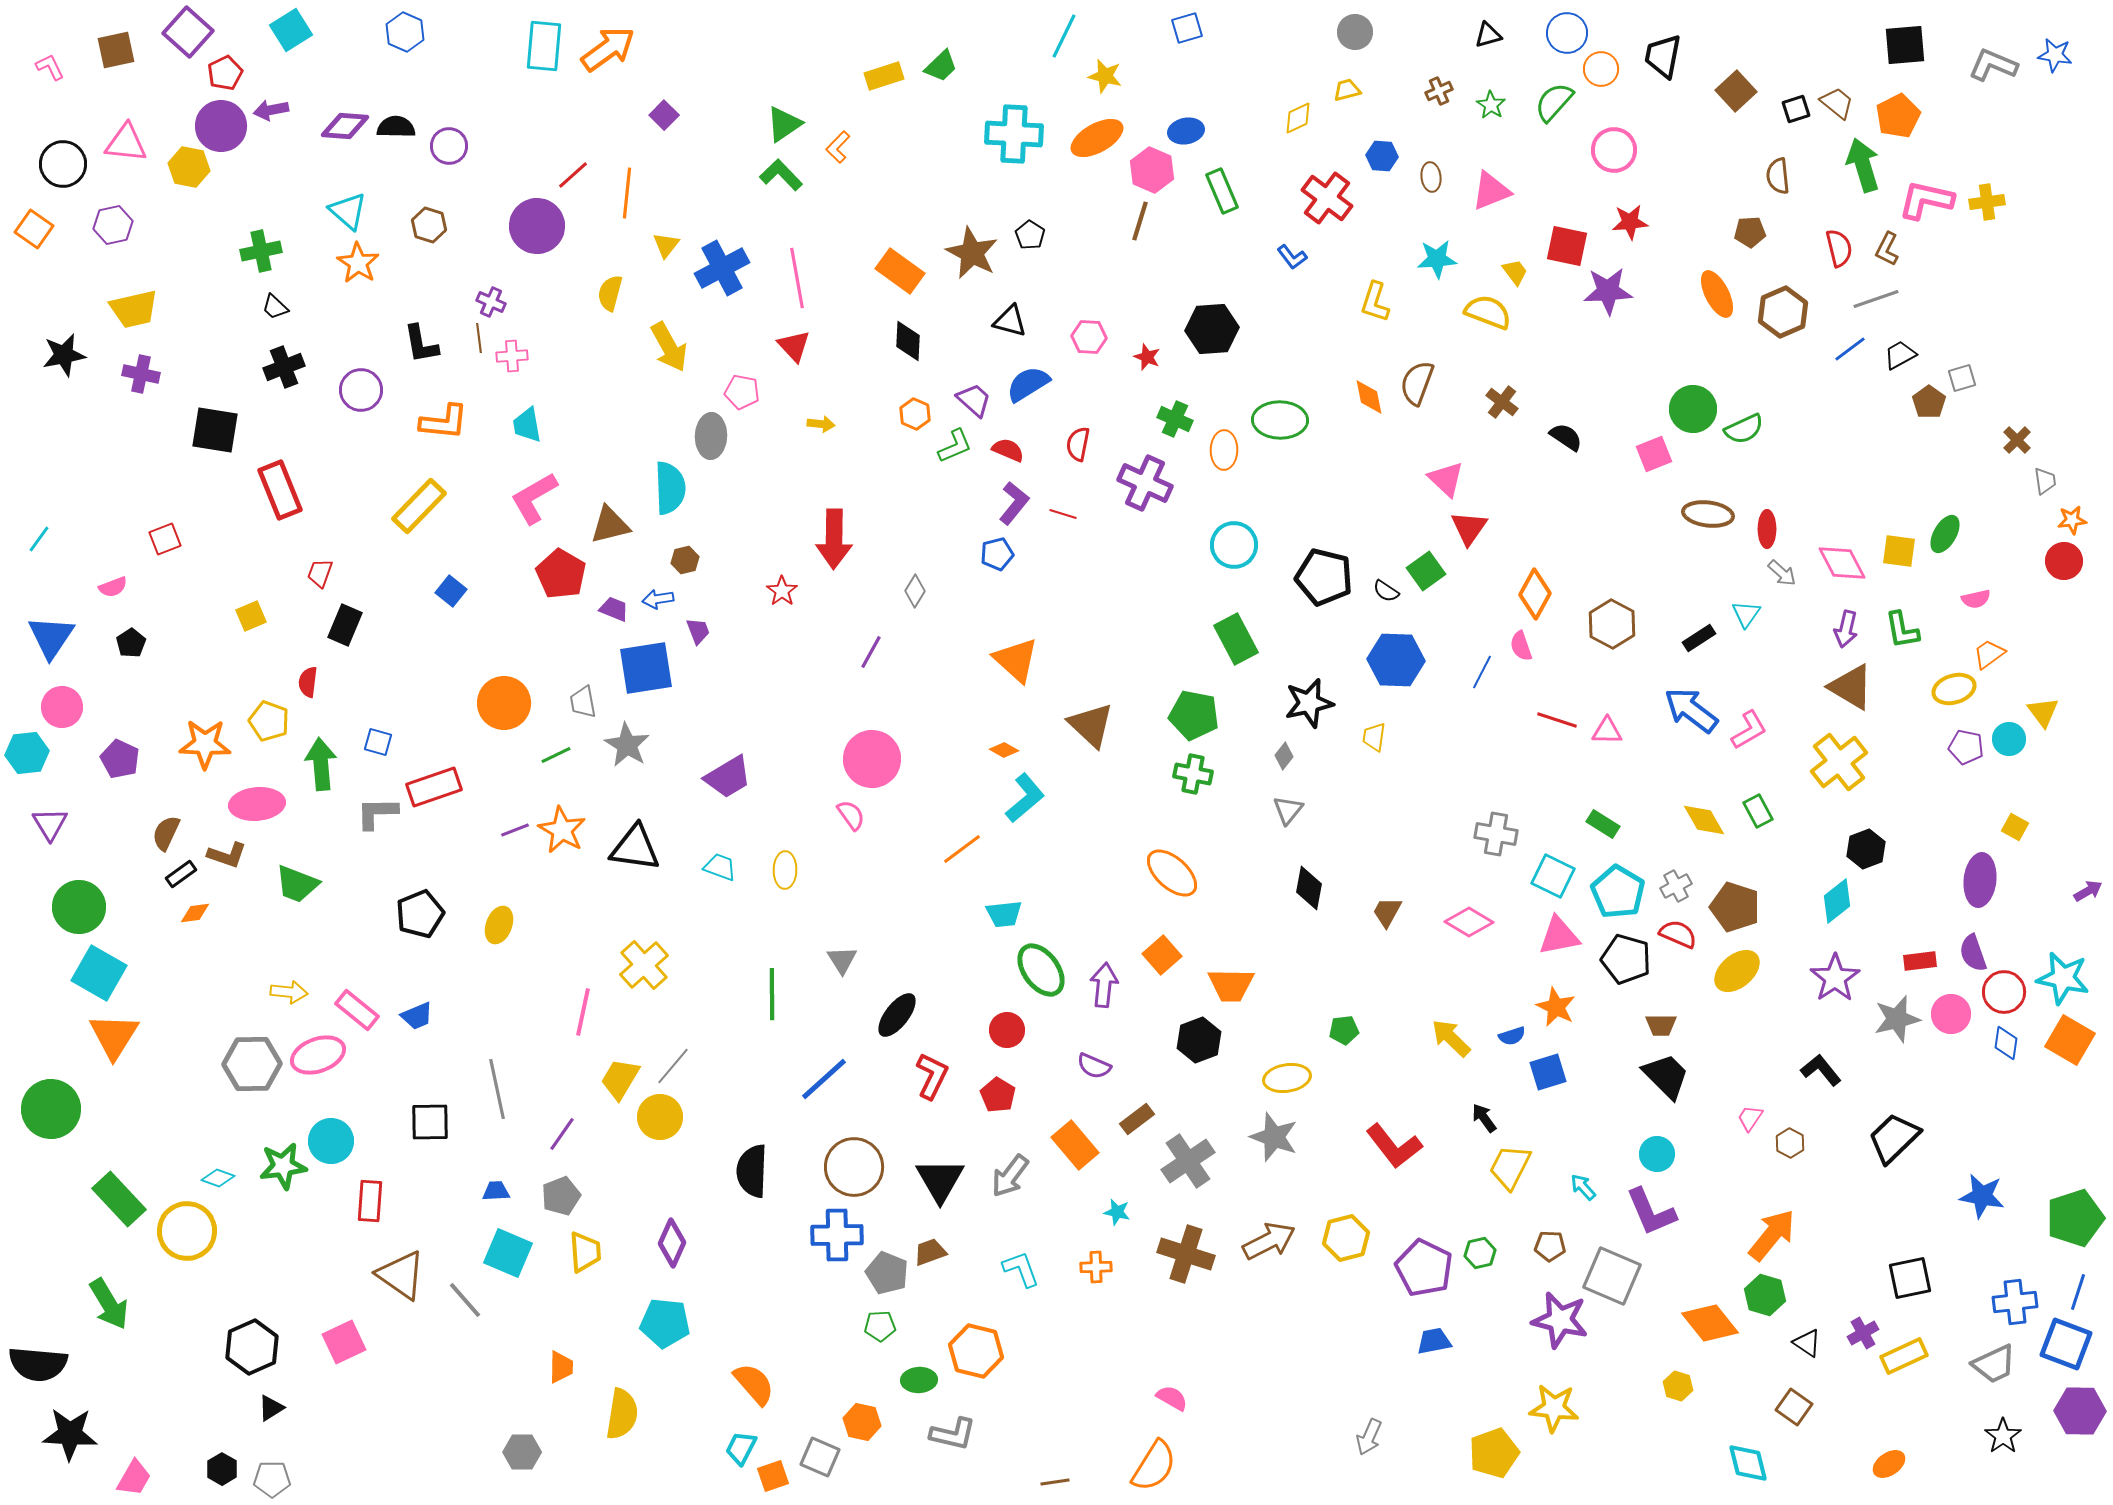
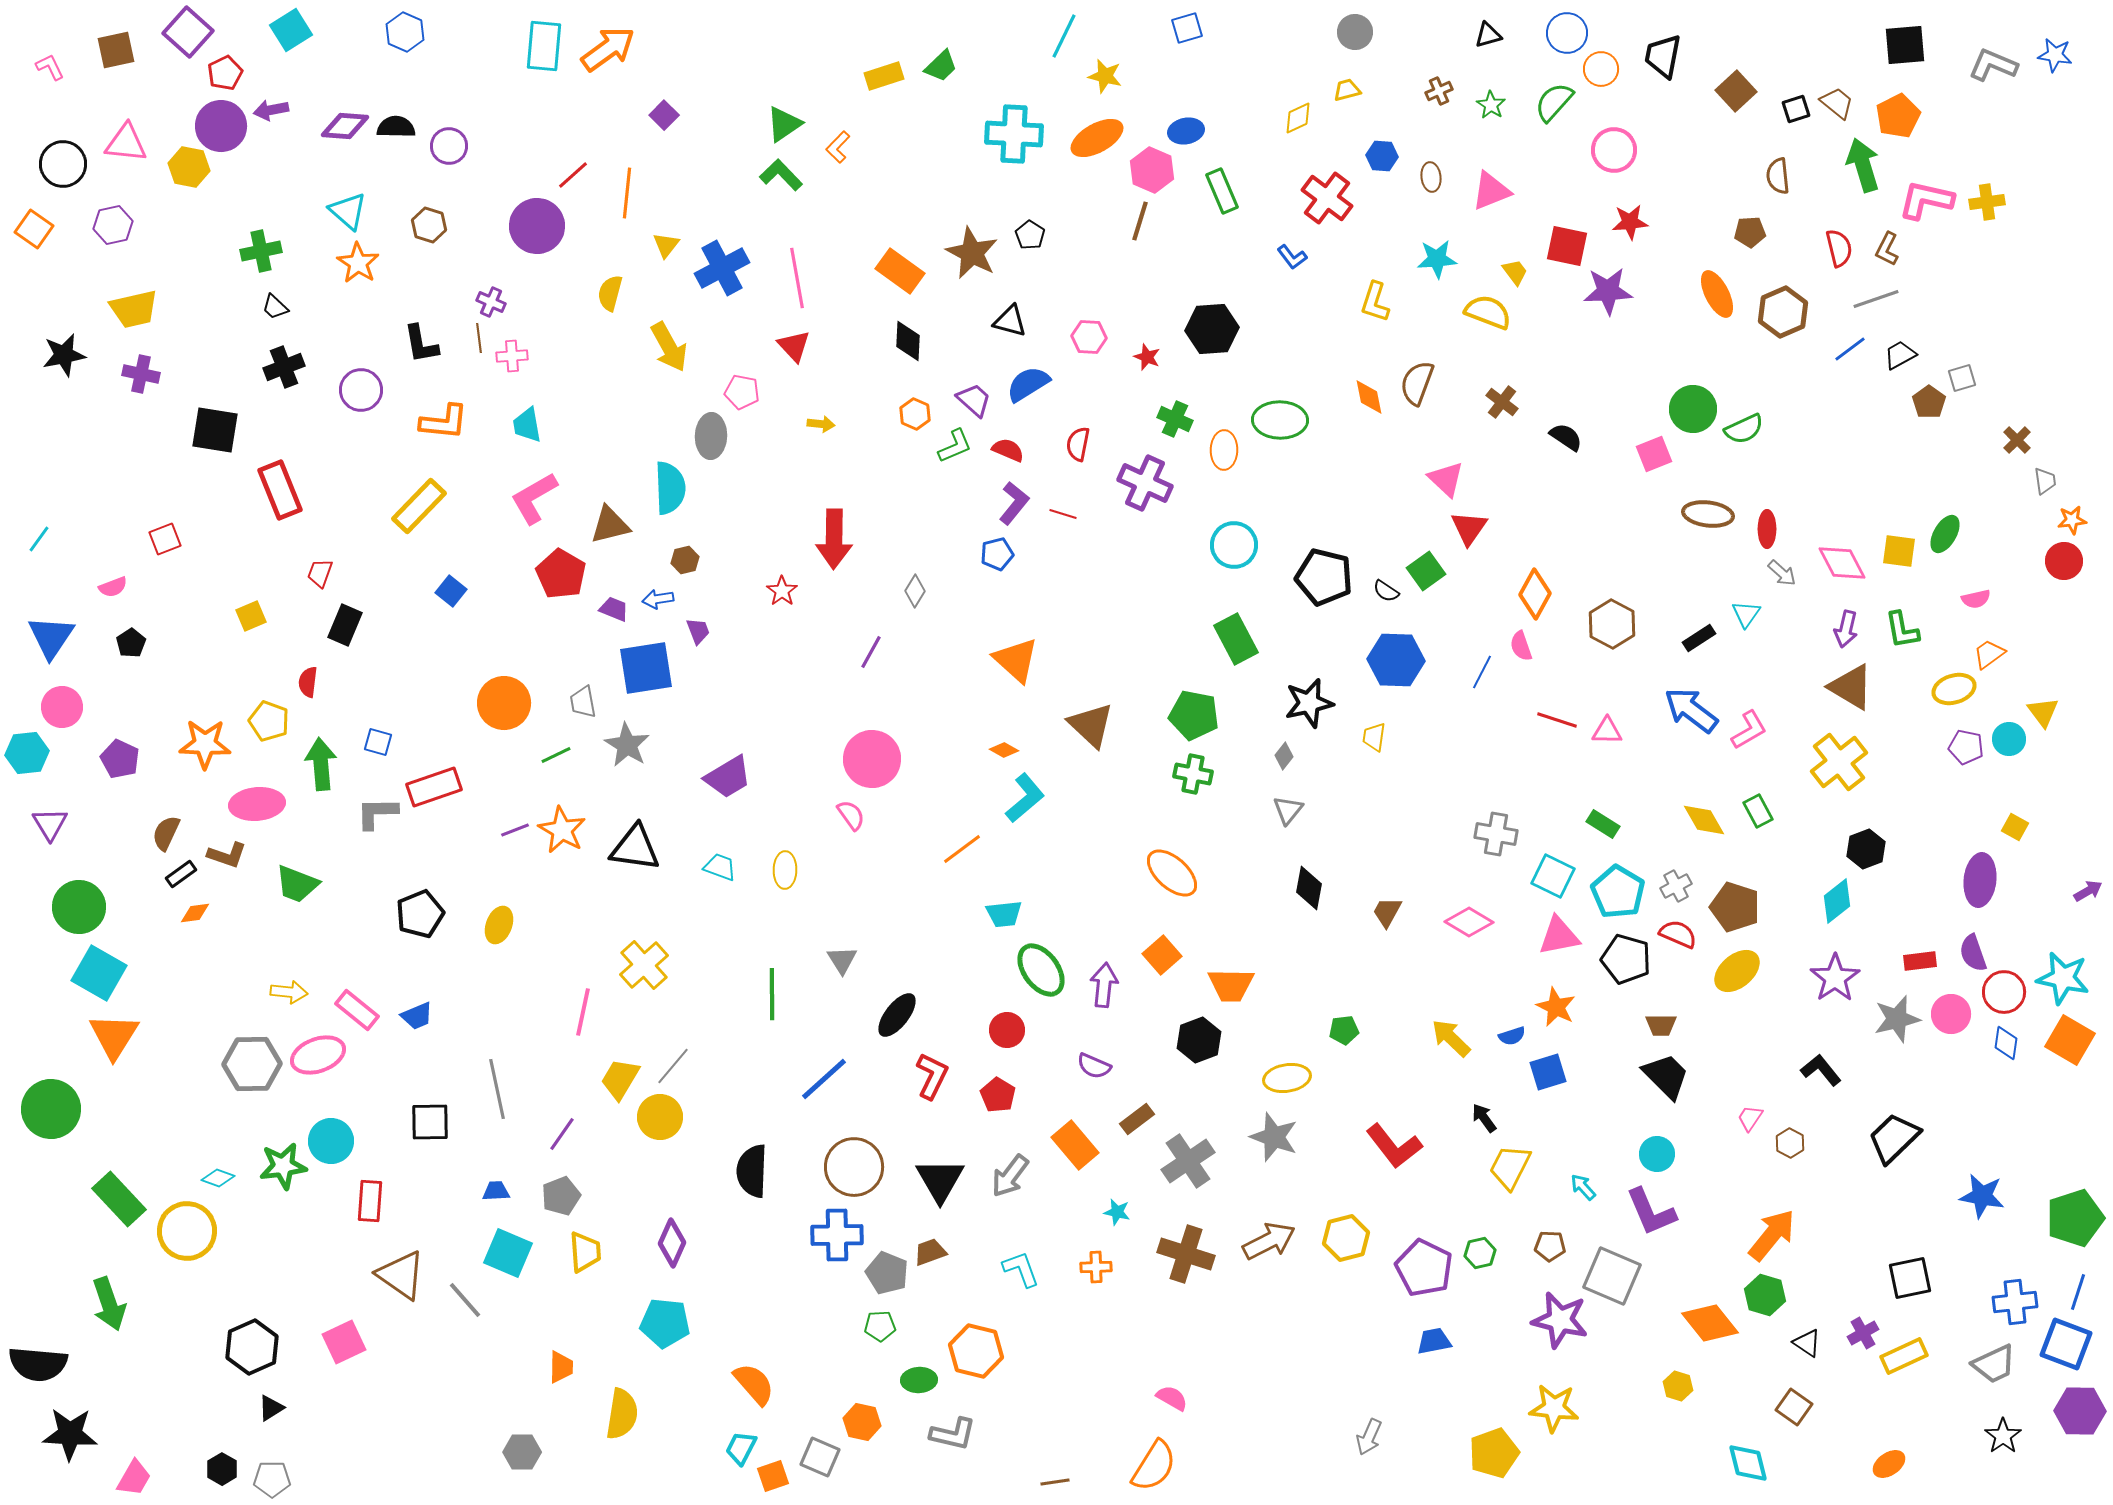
green arrow at (109, 1304): rotated 12 degrees clockwise
